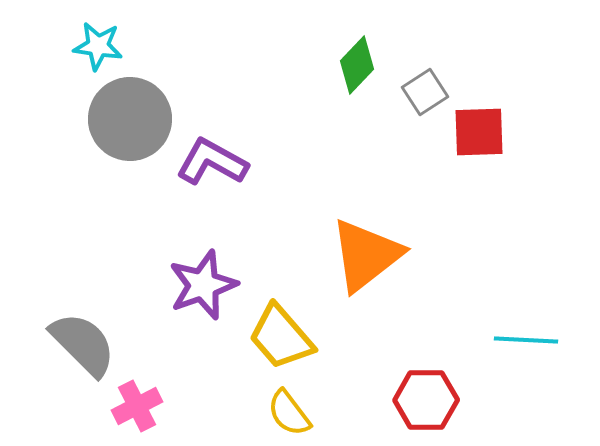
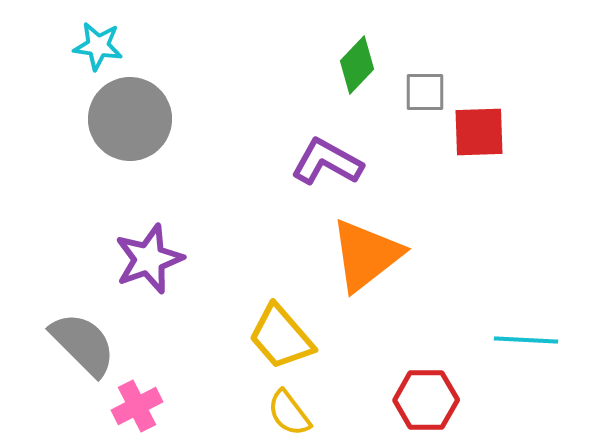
gray square: rotated 33 degrees clockwise
purple L-shape: moved 115 px right
purple star: moved 54 px left, 26 px up
